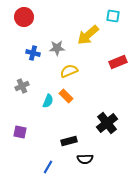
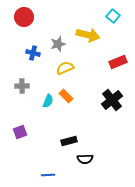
cyan square: rotated 32 degrees clockwise
yellow arrow: rotated 125 degrees counterclockwise
gray star: moved 1 px right, 4 px up; rotated 14 degrees counterclockwise
yellow semicircle: moved 4 px left, 3 px up
gray cross: rotated 24 degrees clockwise
black cross: moved 5 px right, 23 px up
purple square: rotated 32 degrees counterclockwise
blue line: moved 8 px down; rotated 56 degrees clockwise
